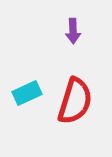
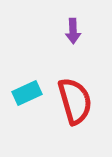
red semicircle: rotated 33 degrees counterclockwise
